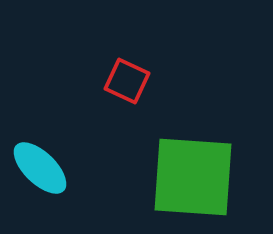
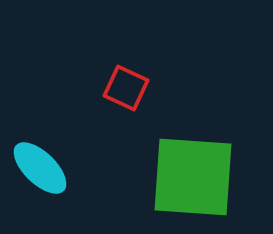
red square: moved 1 px left, 7 px down
